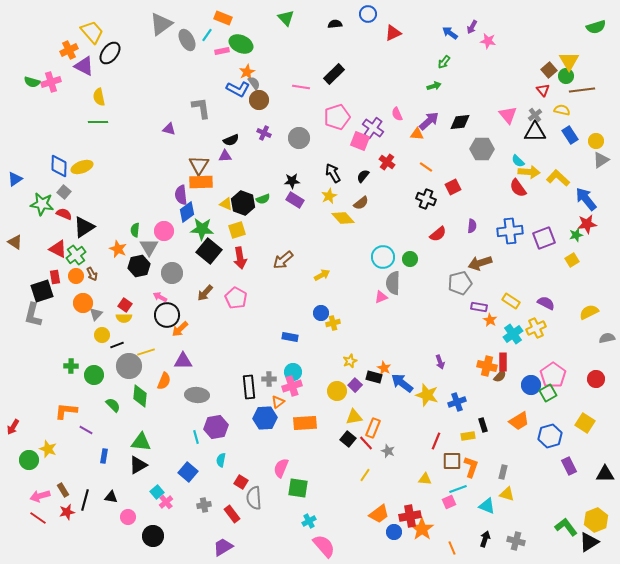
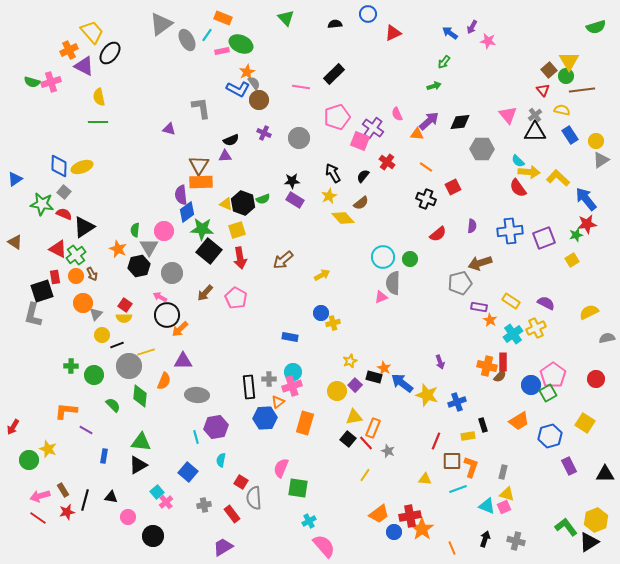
orange rectangle at (305, 423): rotated 70 degrees counterclockwise
pink square at (449, 502): moved 55 px right, 5 px down
